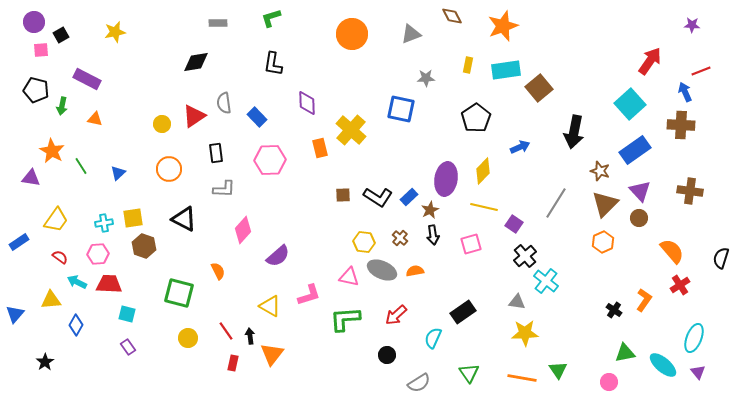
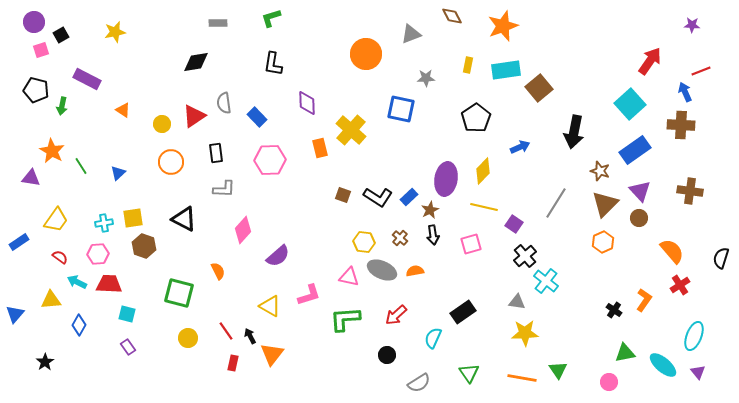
orange circle at (352, 34): moved 14 px right, 20 px down
pink square at (41, 50): rotated 14 degrees counterclockwise
orange triangle at (95, 119): moved 28 px right, 9 px up; rotated 21 degrees clockwise
orange circle at (169, 169): moved 2 px right, 7 px up
brown square at (343, 195): rotated 21 degrees clockwise
blue diamond at (76, 325): moved 3 px right
black arrow at (250, 336): rotated 21 degrees counterclockwise
cyan ellipse at (694, 338): moved 2 px up
